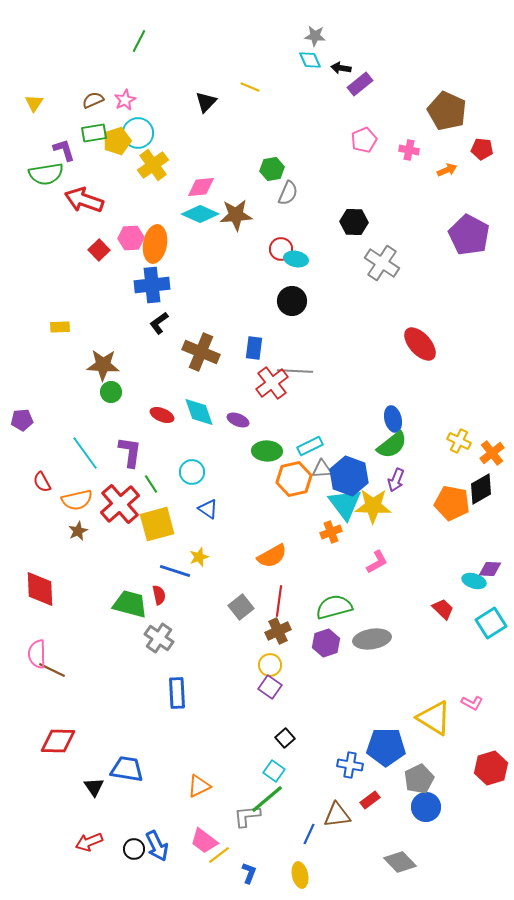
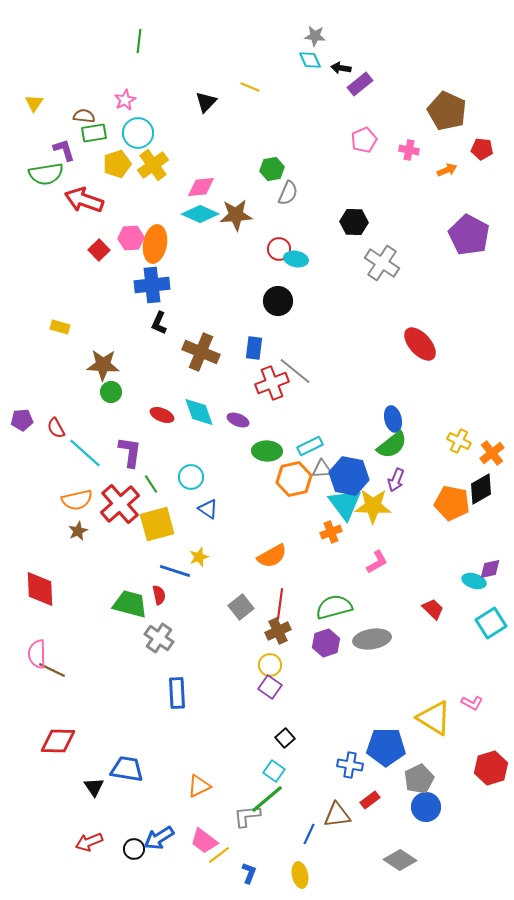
green line at (139, 41): rotated 20 degrees counterclockwise
brown semicircle at (93, 100): moved 9 px left, 16 px down; rotated 30 degrees clockwise
yellow pentagon at (117, 141): moved 23 px down
red circle at (281, 249): moved 2 px left
black circle at (292, 301): moved 14 px left
black L-shape at (159, 323): rotated 30 degrees counterclockwise
yellow rectangle at (60, 327): rotated 18 degrees clockwise
gray line at (295, 371): rotated 36 degrees clockwise
red cross at (272, 383): rotated 16 degrees clockwise
cyan line at (85, 453): rotated 12 degrees counterclockwise
cyan circle at (192, 472): moved 1 px left, 5 px down
blue hexagon at (349, 476): rotated 9 degrees counterclockwise
red semicircle at (42, 482): moved 14 px right, 54 px up
purple diamond at (490, 569): rotated 15 degrees counterclockwise
red line at (279, 601): moved 1 px right, 3 px down
red trapezoid at (443, 609): moved 10 px left
blue arrow at (157, 846): moved 2 px right, 8 px up; rotated 84 degrees clockwise
gray diamond at (400, 862): moved 2 px up; rotated 12 degrees counterclockwise
